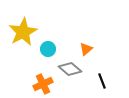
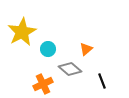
yellow star: moved 1 px left
